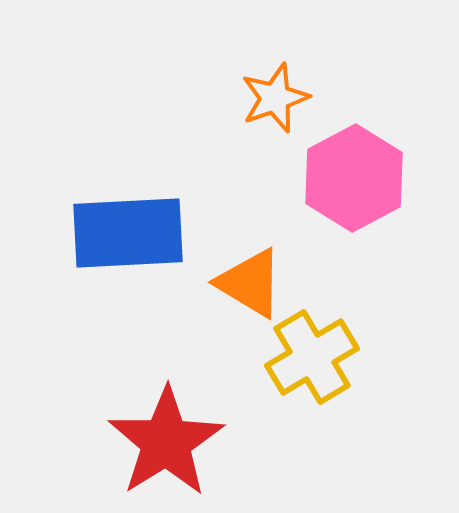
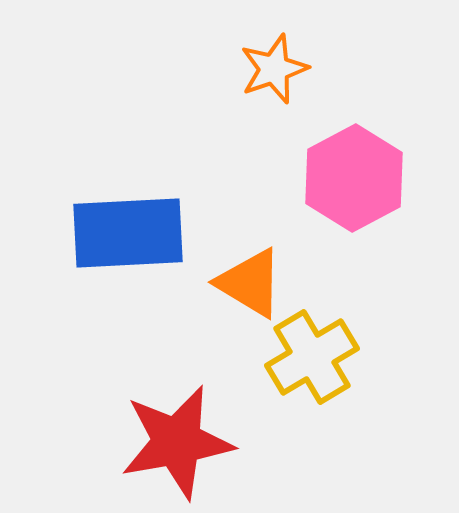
orange star: moved 1 px left, 29 px up
red star: moved 11 px right; rotated 22 degrees clockwise
